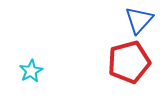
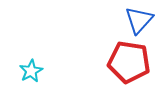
red pentagon: rotated 24 degrees clockwise
